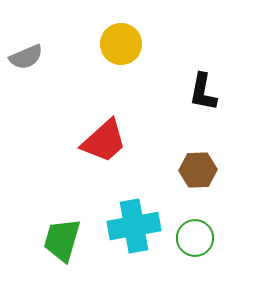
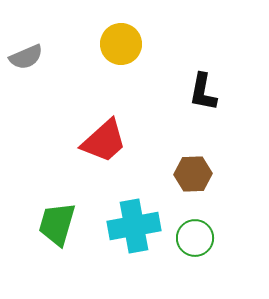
brown hexagon: moved 5 px left, 4 px down
green trapezoid: moved 5 px left, 16 px up
